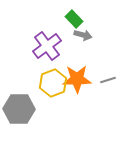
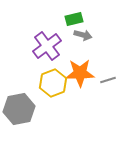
green rectangle: rotated 60 degrees counterclockwise
orange star: moved 3 px right, 6 px up
gray hexagon: rotated 12 degrees counterclockwise
